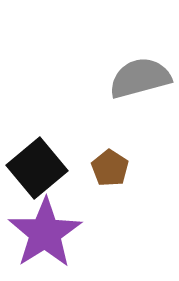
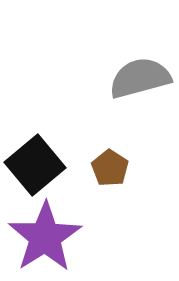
black square: moved 2 px left, 3 px up
purple star: moved 4 px down
